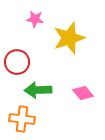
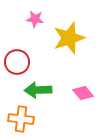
orange cross: moved 1 px left
